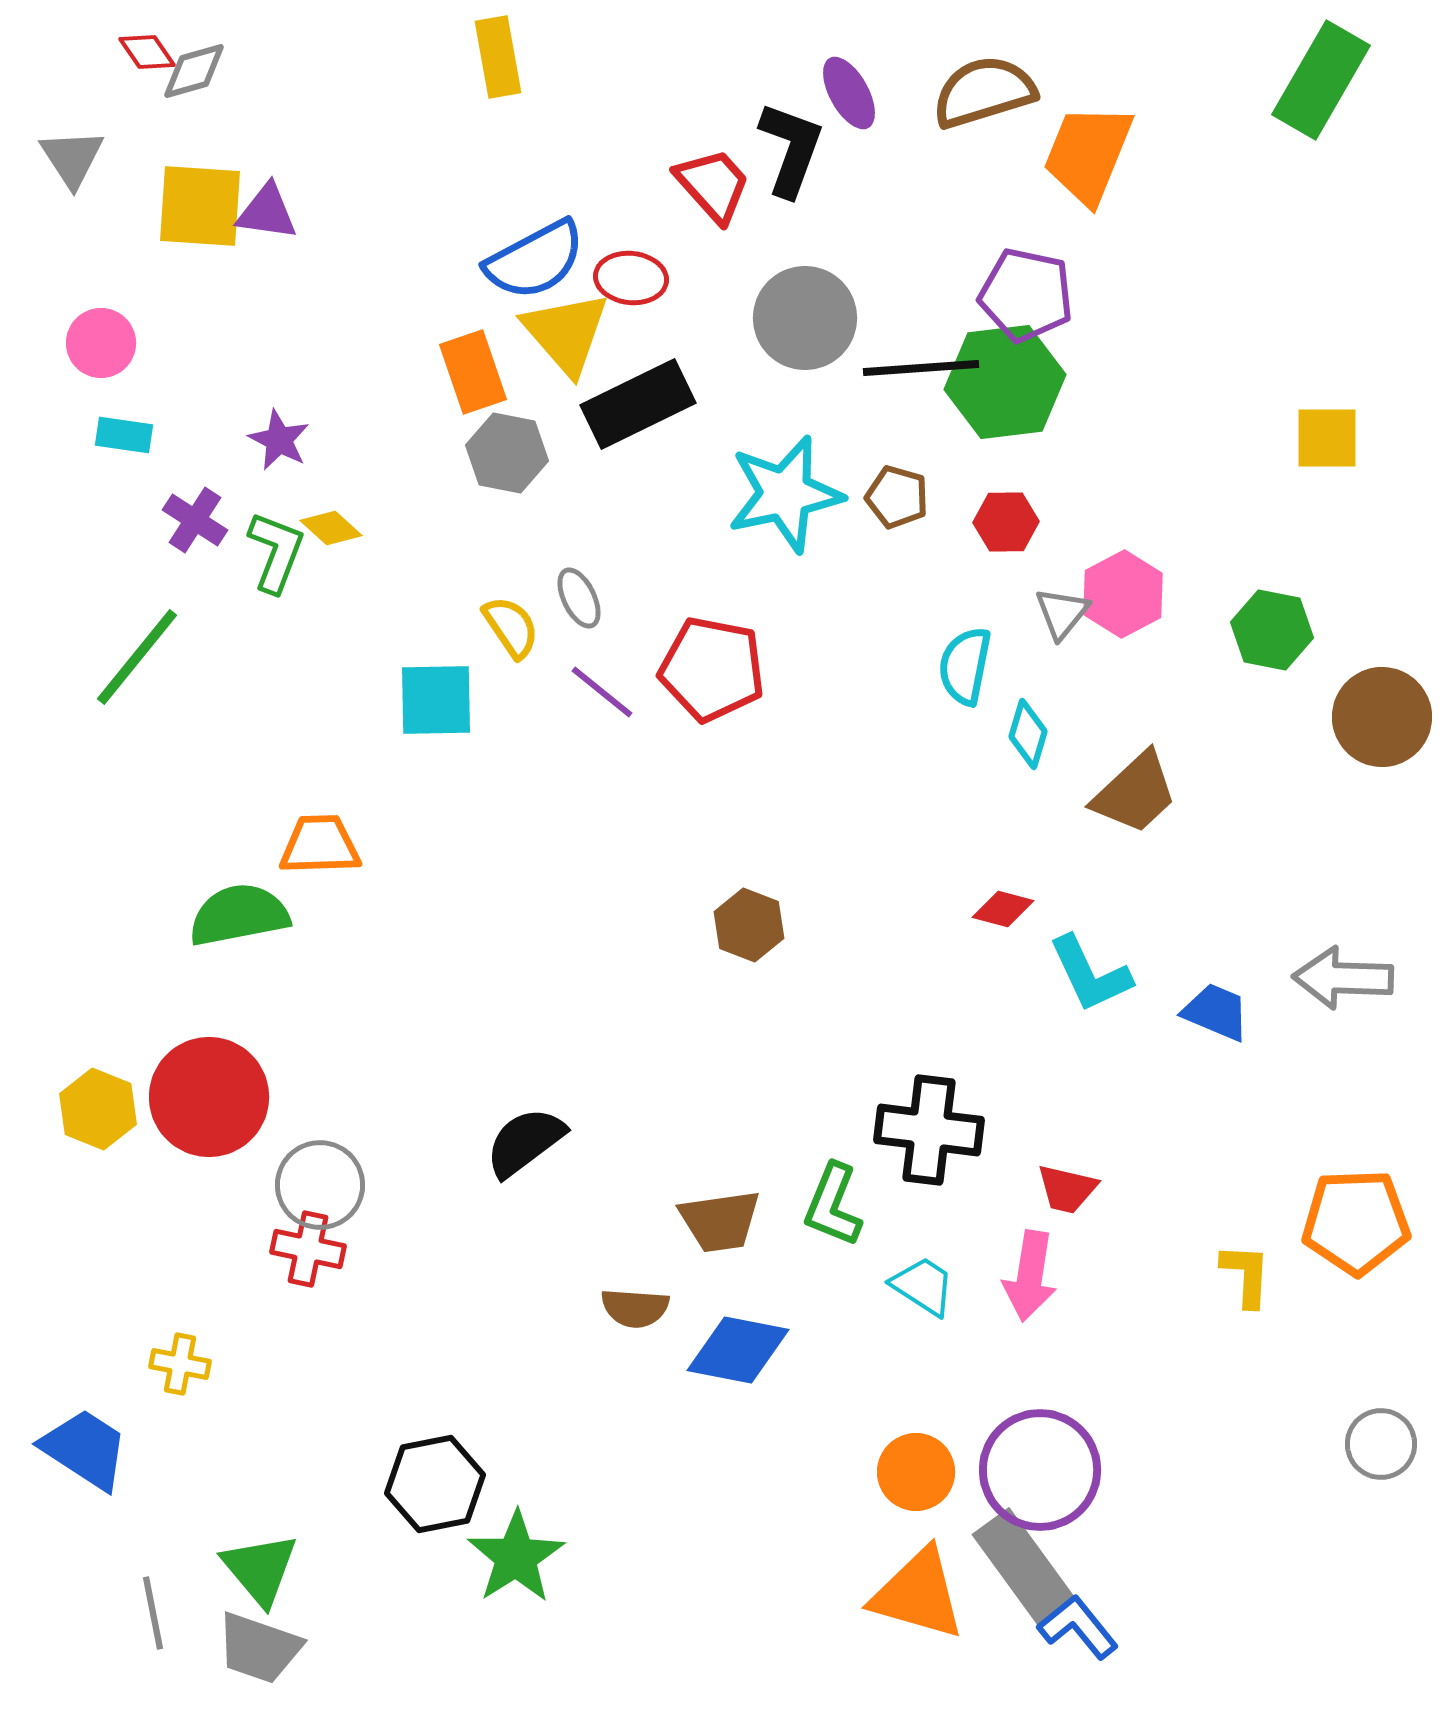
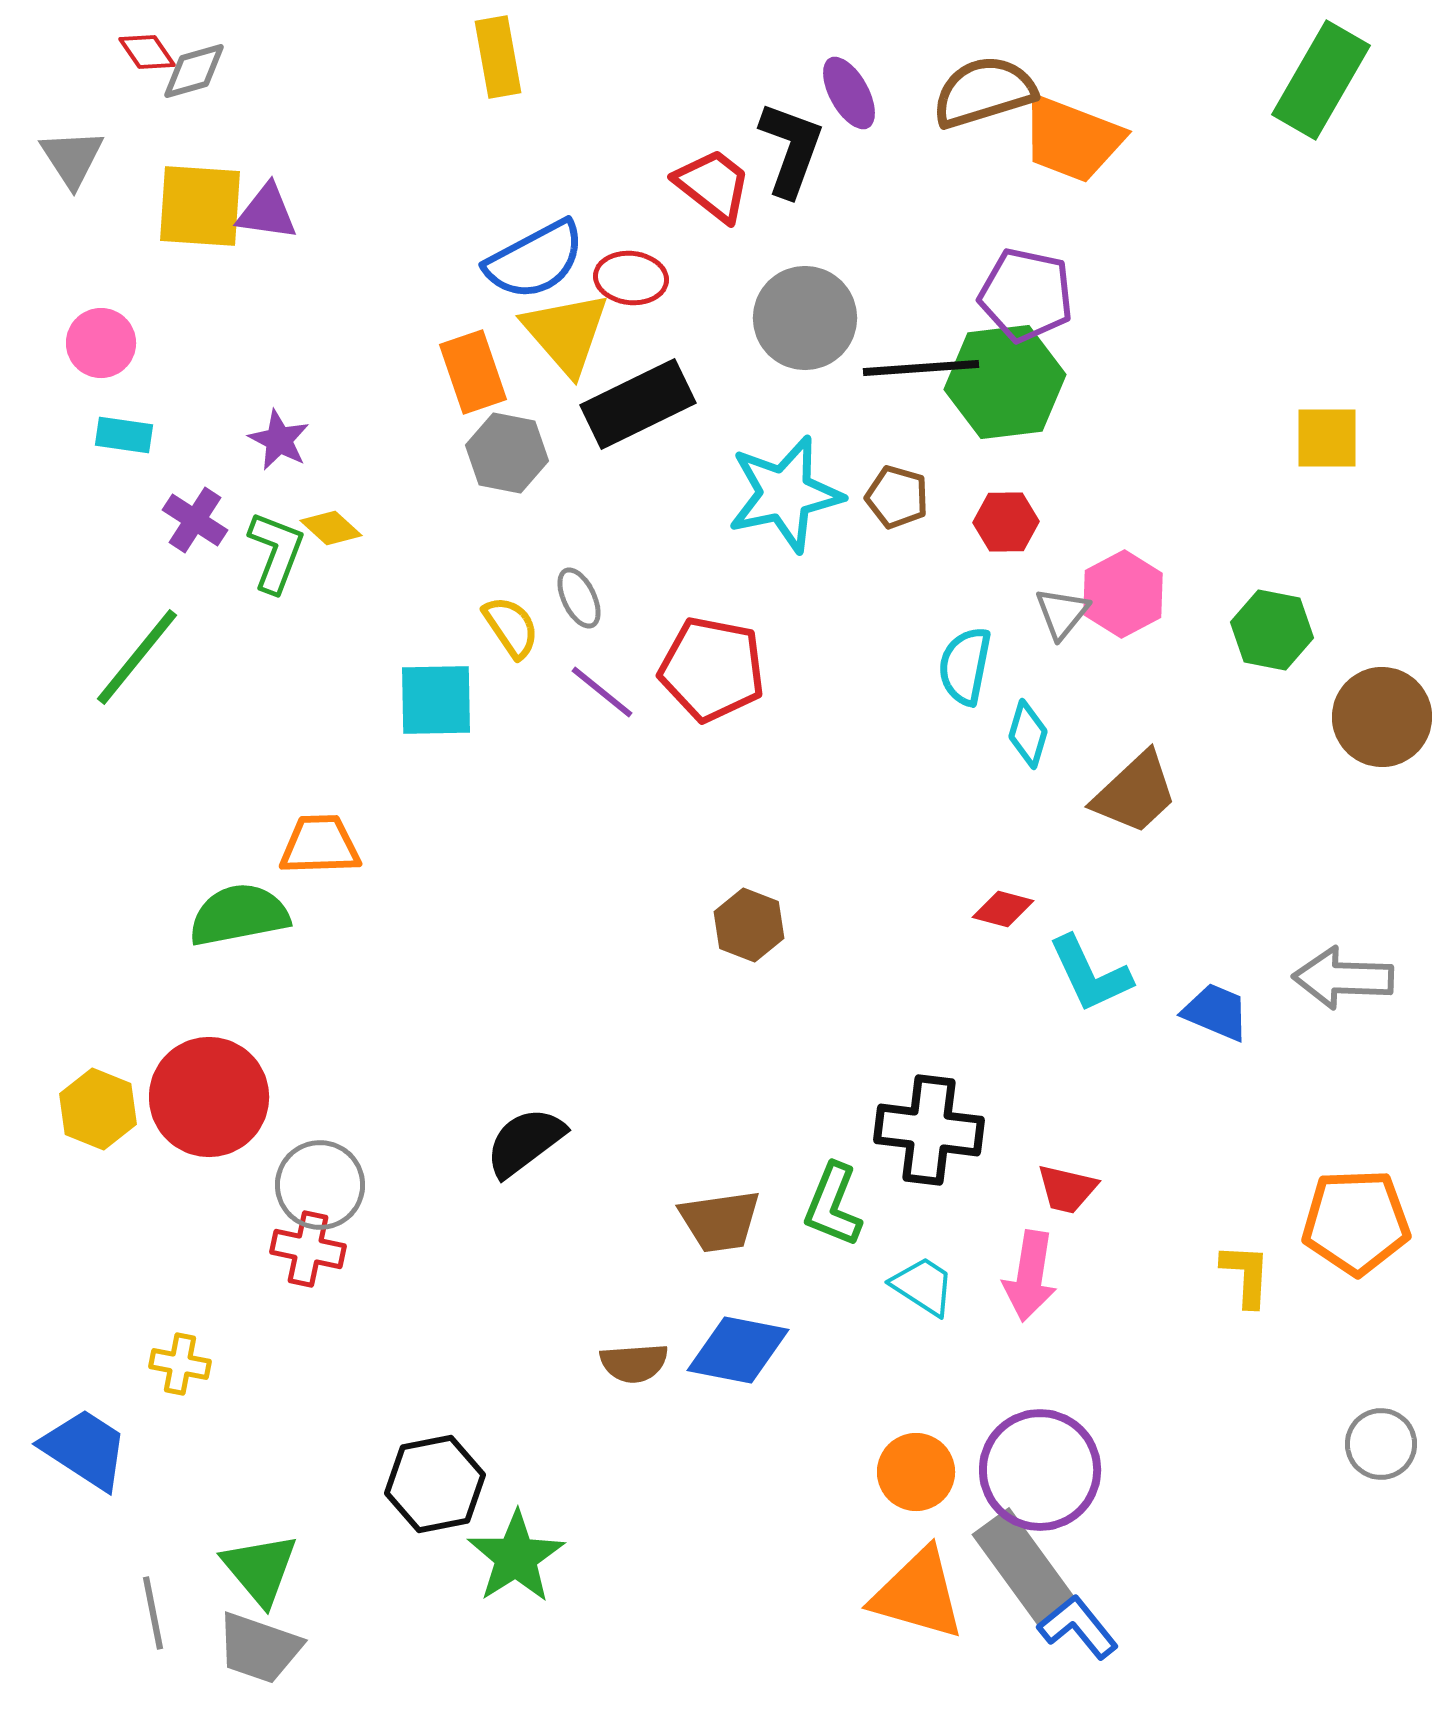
orange trapezoid at (1088, 154): moved 16 px left, 15 px up; rotated 91 degrees counterclockwise
red trapezoid at (713, 185): rotated 10 degrees counterclockwise
brown semicircle at (635, 1308): moved 1 px left, 55 px down; rotated 8 degrees counterclockwise
